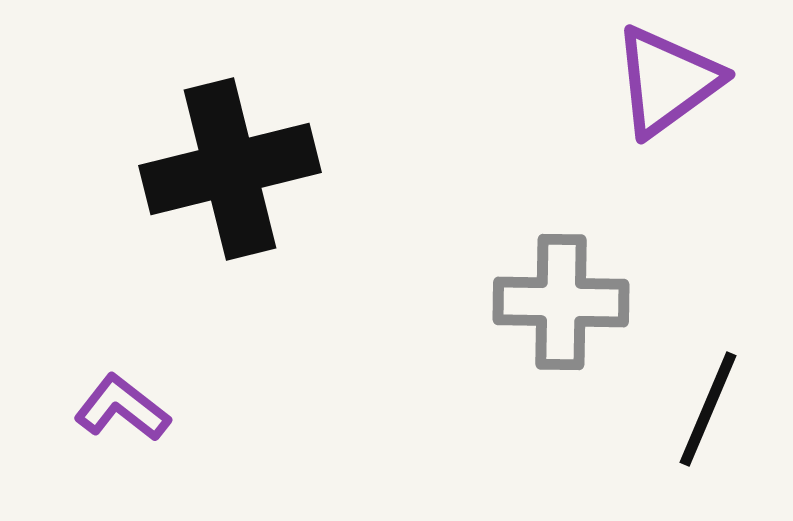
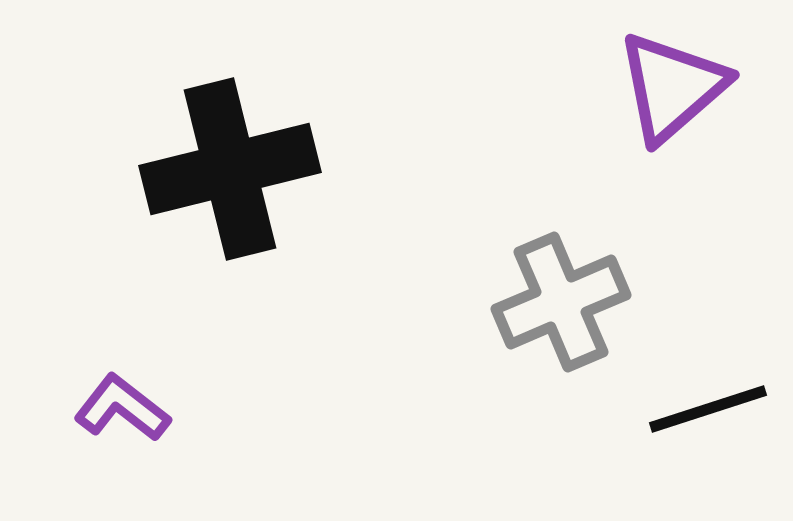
purple triangle: moved 5 px right, 6 px down; rotated 5 degrees counterclockwise
gray cross: rotated 24 degrees counterclockwise
black line: rotated 49 degrees clockwise
